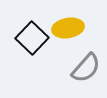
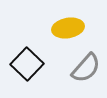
black square: moved 5 px left, 26 px down
